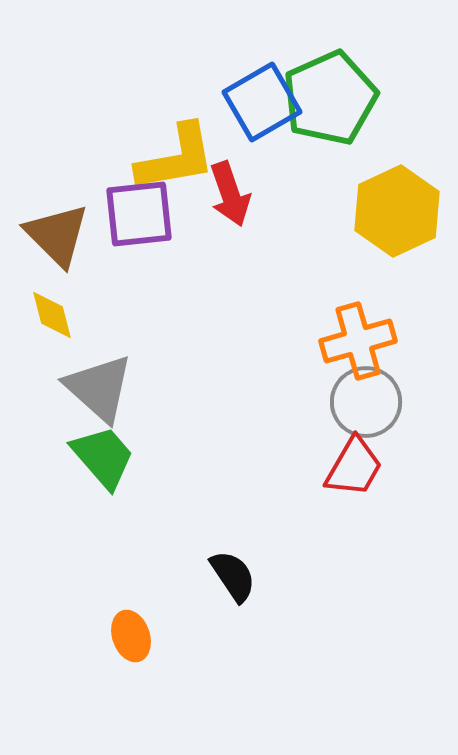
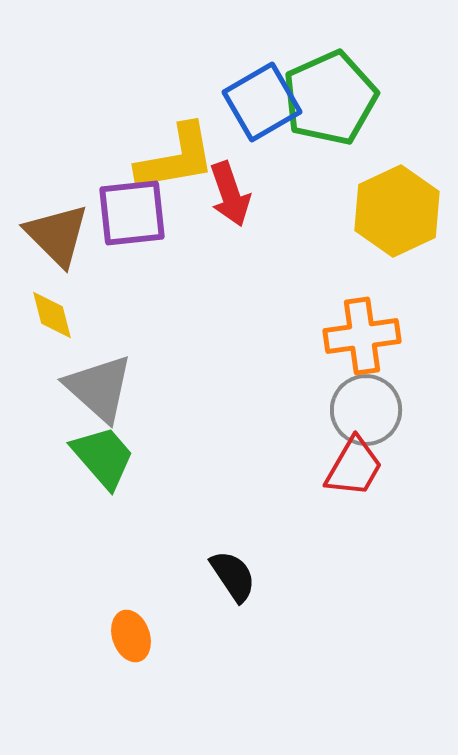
purple square: moved 7 px left, 1 px up
orange cross: moved 4 px right, 5 px up; rotated 8 degrees clockwise
gray circle: moved 8 px down
